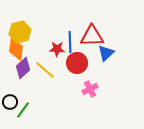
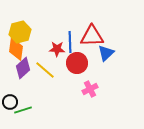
green line: rotated 36 degrees clockwise
